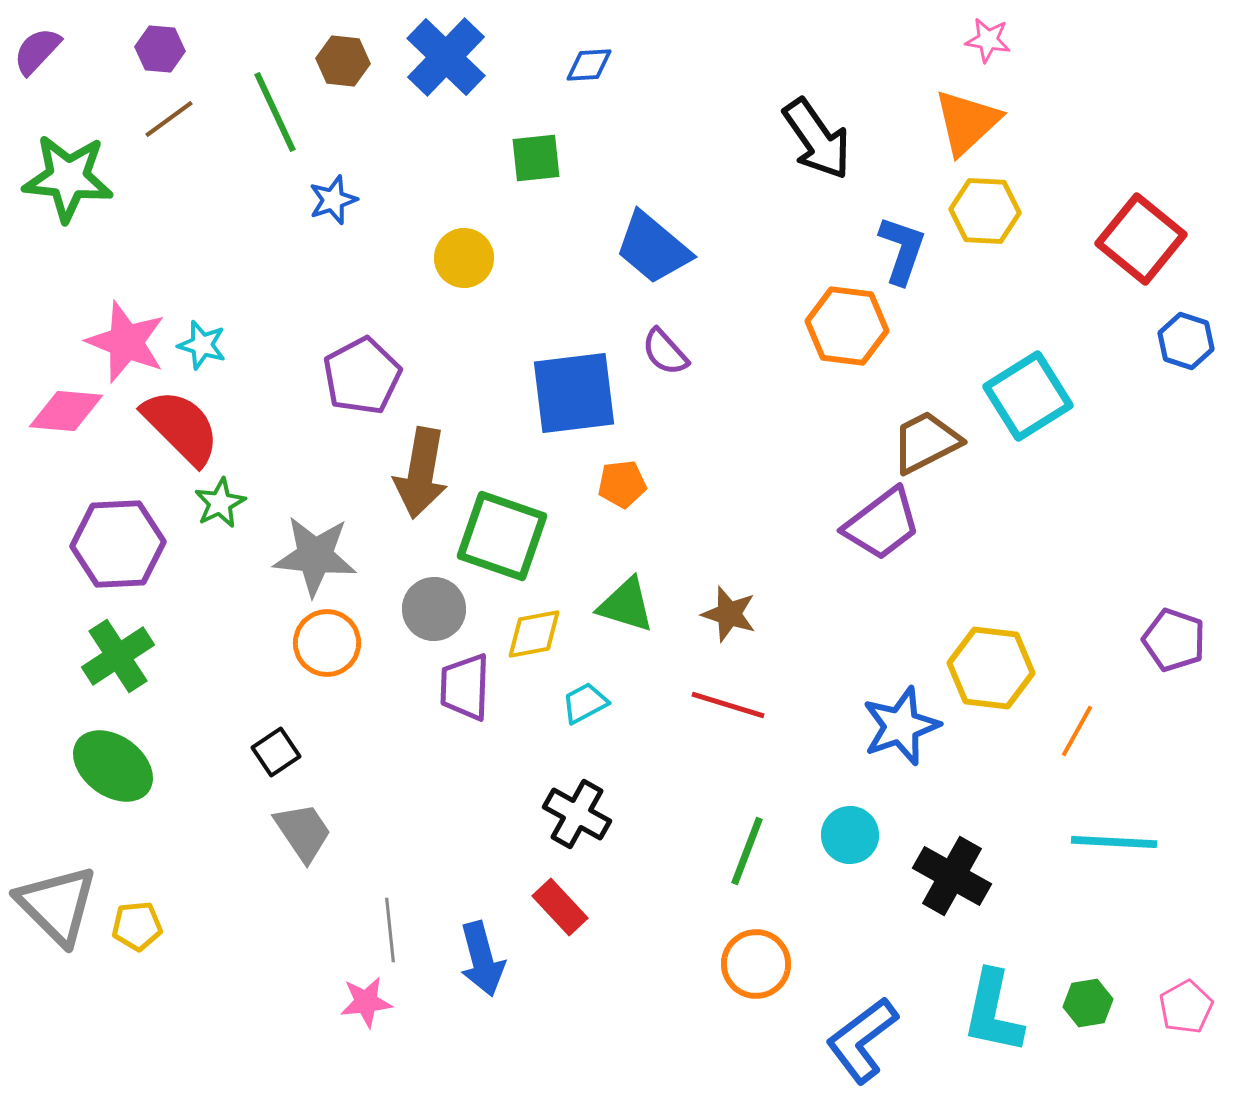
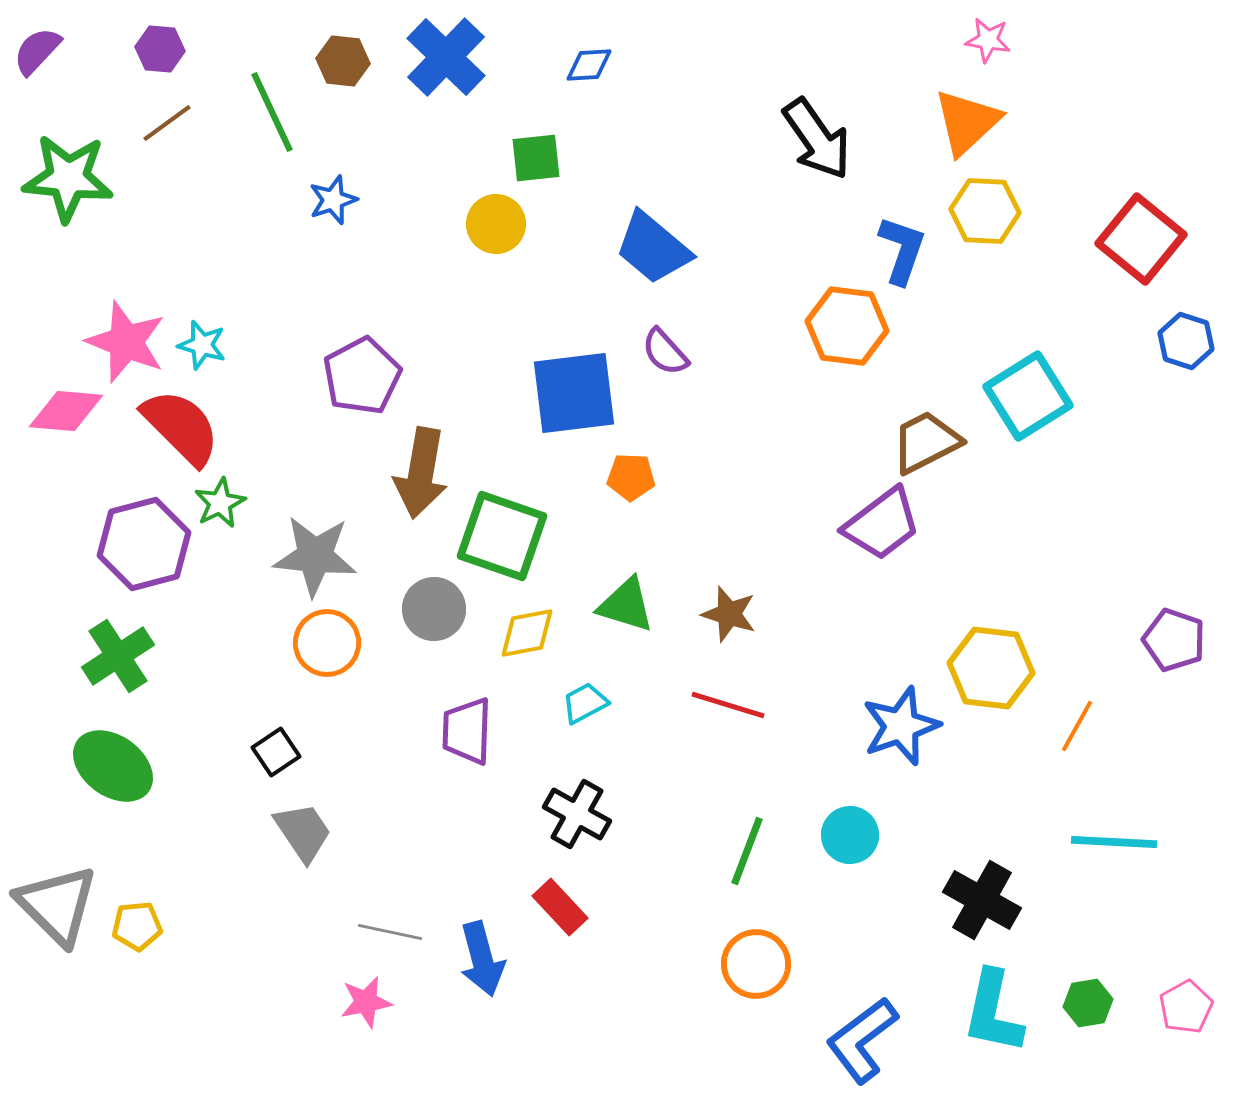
green line at (275, 112): moved 3 px left
brown line at (169, 119): moved 2 px left, 4 px down
yellow circle at (464, 258): moved 32 px right, 34 px up
orange pentagon at (622, 484): moved 9 px right, 7 px up; rotated 9 degrees clockwise
purple hexagon at (118, 544): moved 26 px right; rotated 12 degrees counterclockwise
yellow diamond at (534, 634): moved 7 px left, 1 px up
purple trapezoid at (465, 687): moved 2 px right, 44 px down
orange line at (1077, 731): moved 5 px up
black cross at (952, 876): moved 30 px right, 24 px down
gray line at (390, 930): moved 2 px down; rotated 72 degrees counterclockwise
pink star at (366, 1002): rotated 4 degrees counterclockwise
